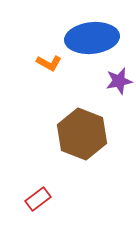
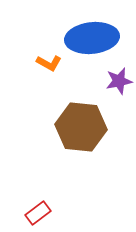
brown hexagon: moved 1 px left, 7 px up; rotated 15 degrees counterclockwise
red rectangle: moved 14 px down
